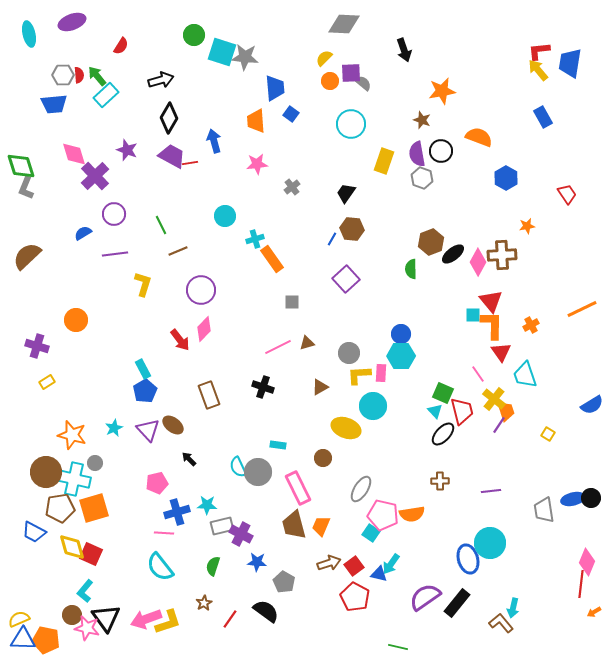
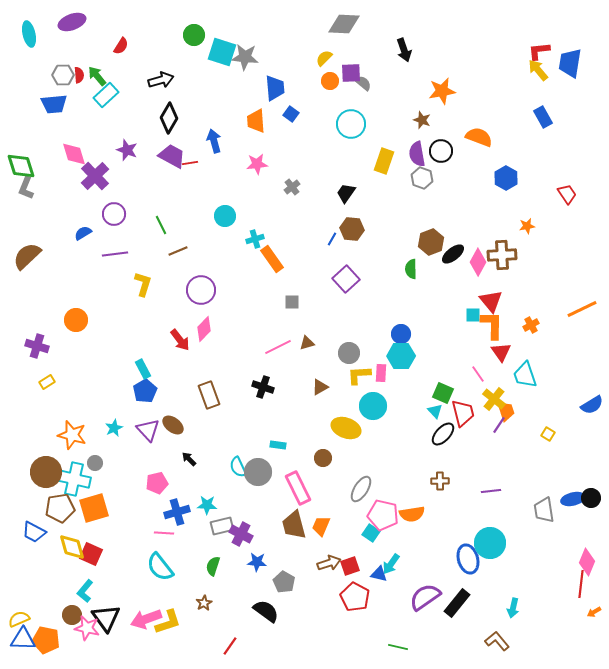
red trapezoid at (462, 411): moved 1 px right, 2 px down
red square at (354, 566): moved 4 px left; rotated 18 degrees clockwise
red line at (230, 619): moved 27 px down
brown L-shape at (501, 623): moved 4 px left, 18 px down
